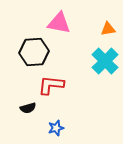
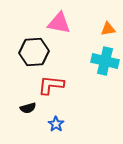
cyan cross: rotated 32 degrees counterclockwise
blue star: moved 4 px up; rotated 21 degrees counterclockwise
